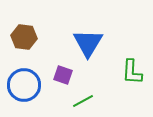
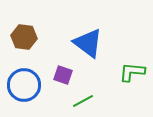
blue triangle: rotated 24 degrees counterclockwise
green L-shape: rotated 92 degrees clockwise
